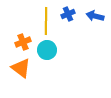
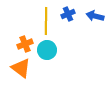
orange cross: moved 2 px right, 2 px down
